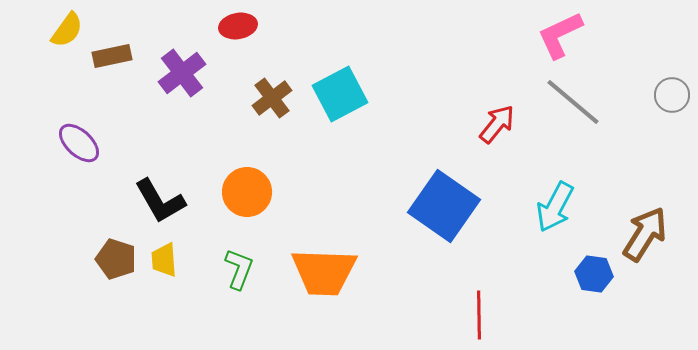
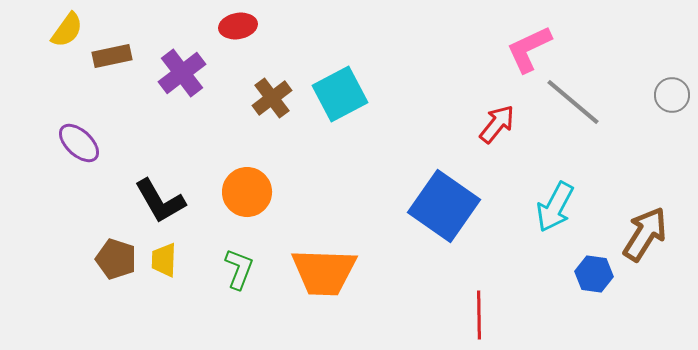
pink L-shape: moved 31 px left, 14 px down
yellow trapezoid: rotated 6 degrees clockwise
